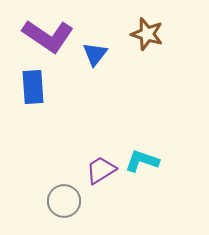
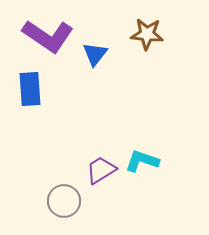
brown star: rotated 12 degrees counterclockwise
blue rectangle: moved 3 px left, 2 px down
